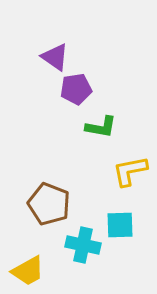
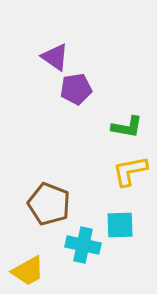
green L-shape: moved 26 px right
